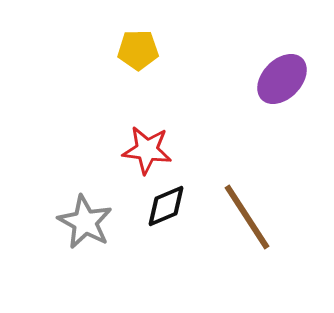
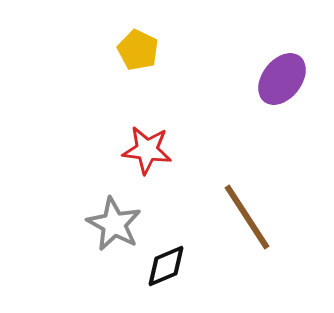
yellow pentagon: rotated 27 degrees clockwise
purple ellipse: rotated 6 degrees counterclockwise
black diamond: moved 60 px down
gray star: moved 29 px right, 2 px down
